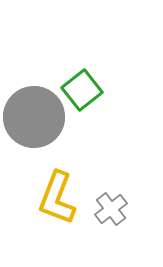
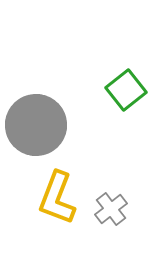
green square: moved 44 px right
gray circle: moved 2 px right, 8 px down
